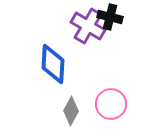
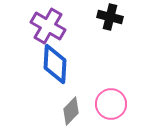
purple cross: moved 40 px left
blue diamond: moved 2 px right
gray diamond: rotated 16 degrees clockwise
